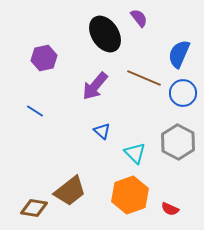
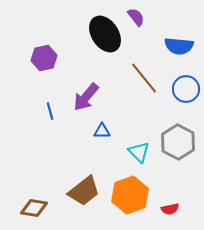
purple semicircle: moved 3 px left, 1 px up
blue semicircle: moved 8 px up; rotated 108 degrees counterclockwise
brown line: rotated 28 degrees clockwise
purple arrow: moved 9 px left, 11 px down
blue circle: moved 3 px right, 4 px up
blue line: moved 15 px right; rotated 42 degrees clockwise
blue triangle: rotated 42 degrees counterclockwise
cyan triangle: moved 4 px right, 1 px up
brown trapezoid: moved 14 px right
red semicircle: rotated 36 degrees counterclockwise
